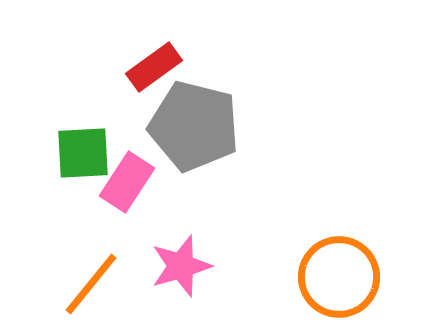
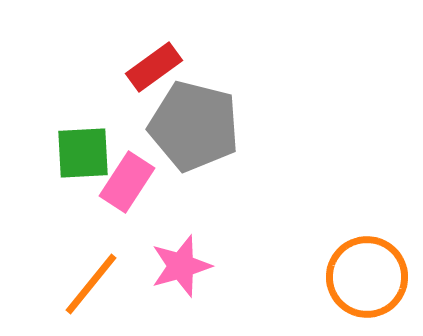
orange circle: moved 28 px right
